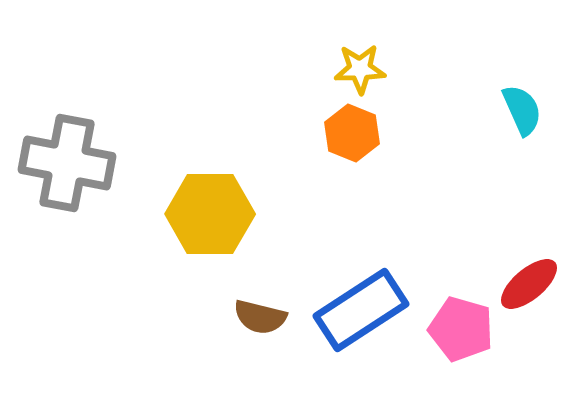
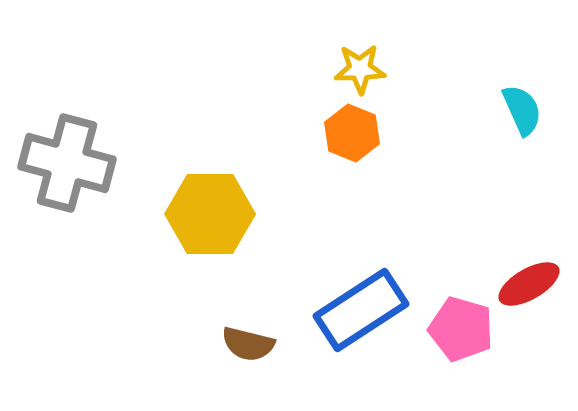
gray cross: rotated 4 degrees clockwise
red ellipse: rotated 10 degrees clockwise
brown semicircle: moved 12 px left, 27 px down
